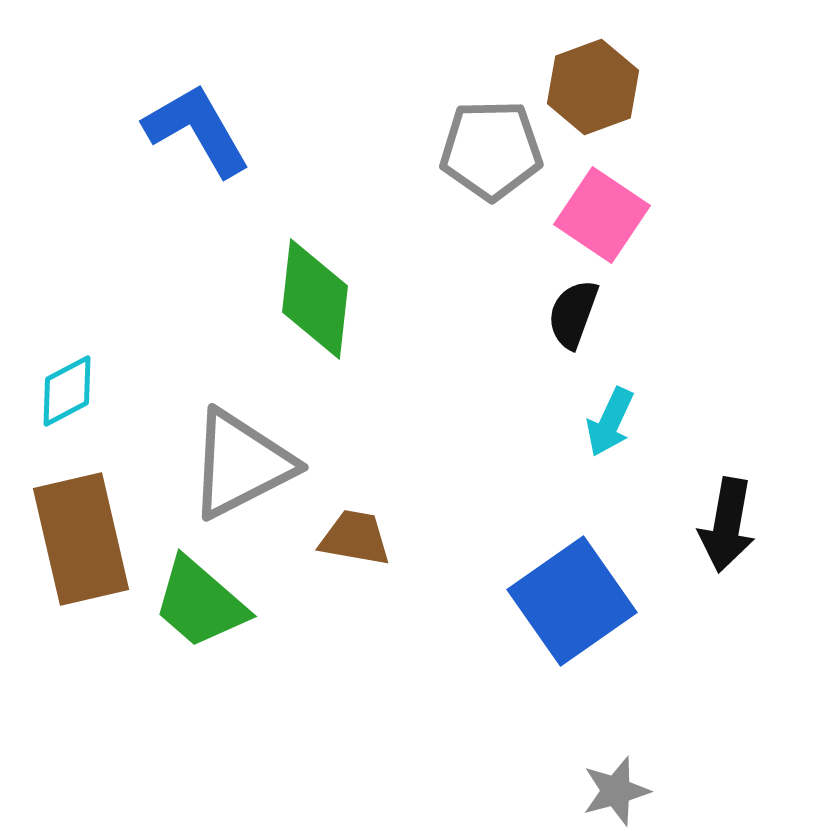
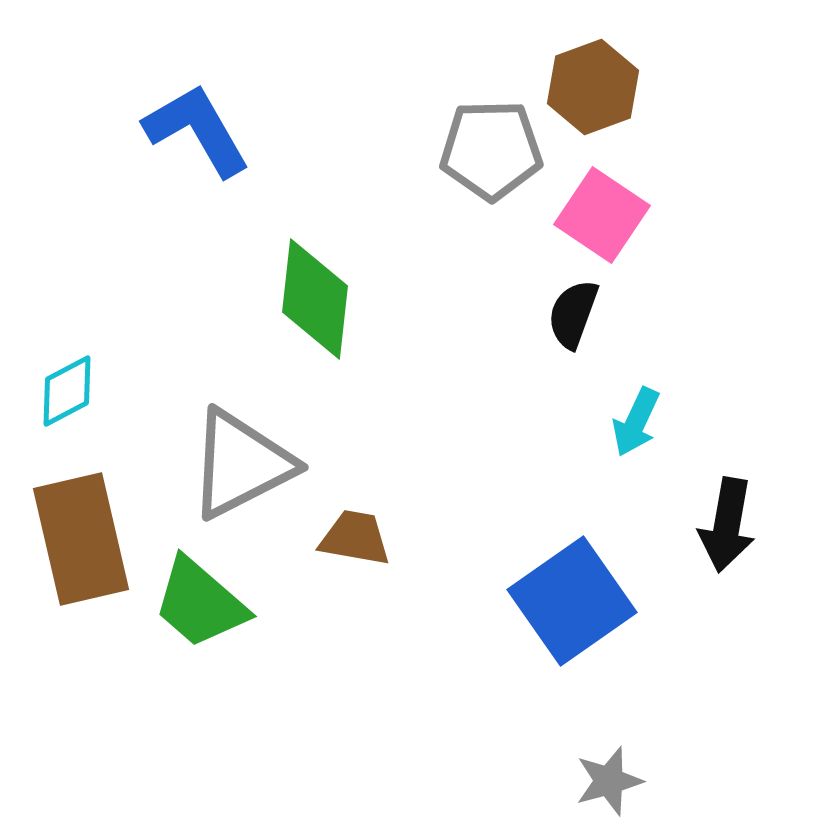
cyan arrow: moved 26 px right
gray star: moved 7 px left, 10 px up
